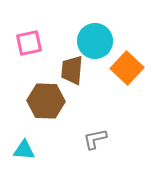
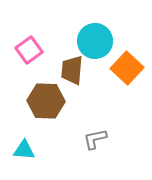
pink square: moved 7 px down; rotated 24 degrees counterclockwise
